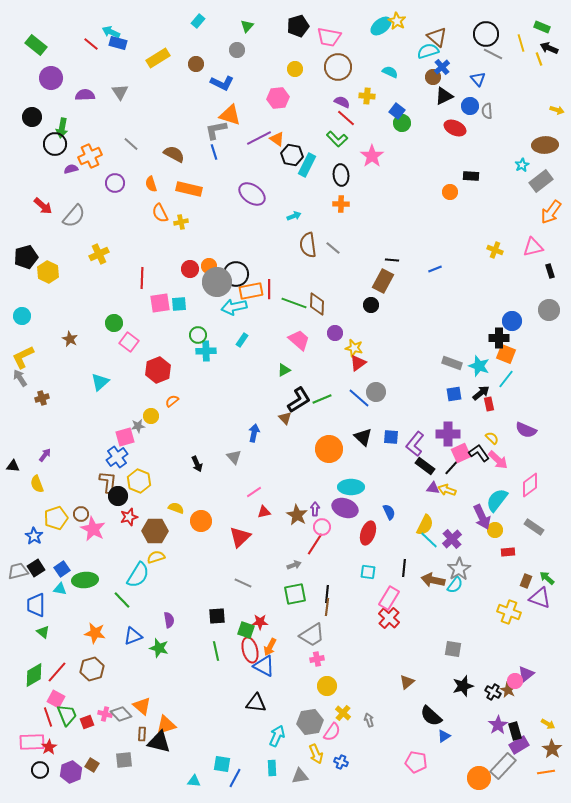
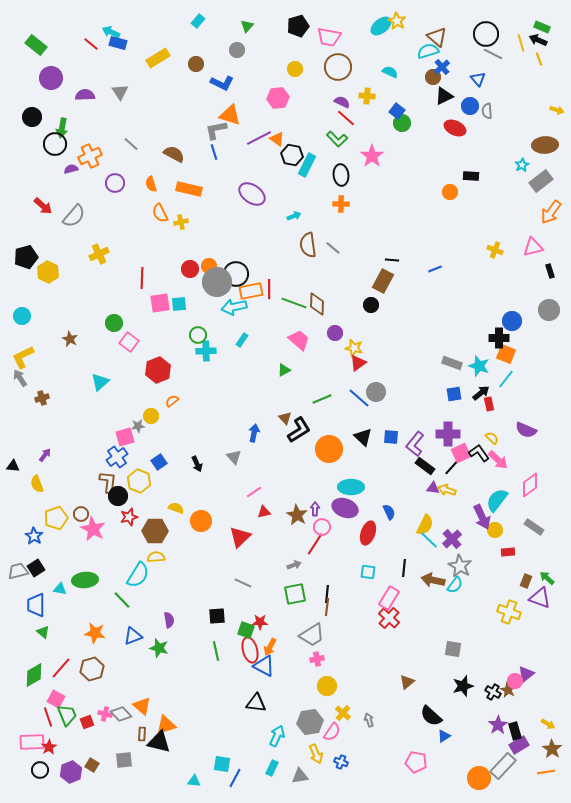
black arrow at (549, 48): moved 11 px left, 8 px up
black L-shape at (299, 400): moved 30 px down
yellow semicircle at (156, 557): rotated 12 degrees clockwise
blue square at (62, 569): moved 97 px right, 107 px up
gray star at (459, 569): moved 1 px right, 3 px up; rotated 10 degrees counterclockwise
red line at (57, 672): moved 4 px right, 4 px up
cyan rectangle at (272, 768): rotated 28 degrees clockwise
